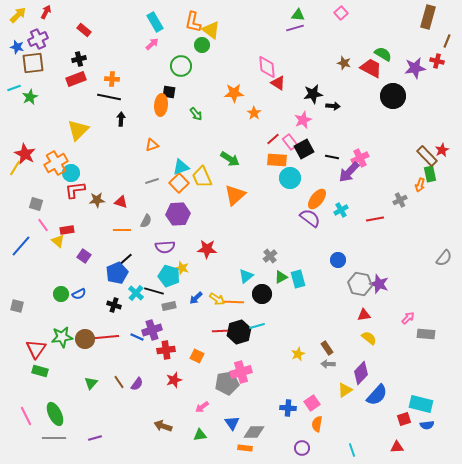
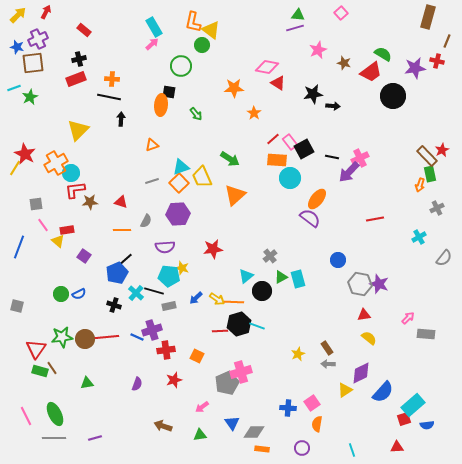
cyan rectangle at (155, 22): moved 1 px left, 5 px down
pink diamond at (267, 67): rotated 75 degrees counterclockwise
red trapezoid at (371, 68): moved 4 px down; rotated 115 degrees clockwise
orange star at (234, 93): moved 5 px up
pink star at (303, 120): moved 15 px right, 70 px up
brown star at (97, 200): moved 7 px left, 2 px down
gray cross at (400, 200): moved 37 px right, 8 px down
gray square at (36, 204): rotated 24 degrees counterclockwise
cyan cross at (341, 210): moved 78 px right, 27 px down
blue line at (21, 246): moved 2 px left, 1 px down; rotated 20 degrees counterclockwise
red star at (207, 249): moved 6 px right; rotated 12 degrees counterclockwise
cyan pentagon at (169, 276): rotated 10 degrees counterclockwise
black circle at (262, 294): moved 3 px up
cyan line at (257, 326): rotated 35 degrees clockwise
black hexagon at (239, 332): moved 8 px up
purple diamond at (361, 373): rotated 20 degrees clockwise
brown line at (119, 382): moved 67 px left, 14 px up
green triangle at (91, 383): moved 4 px left; rotated 40 degrees clockwise
gray pentagon at (227, 383): rotated 15 degrees counterclockwise
purple semicircle at (137, 384): rotated 16 degrees counterclockwise
blue semicircle at (377, 395): moved 6 px right, 3 px up
cyan rectangle at (421, 404): moved 8 px left, 1 px down; rotated 55 degrees counterclockwise
orange rectangle at (245, 448): moved 17 px right, 1 px down
